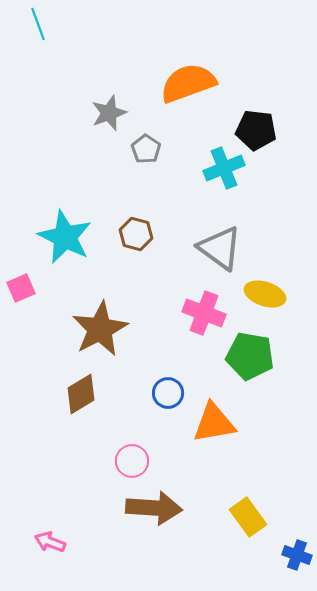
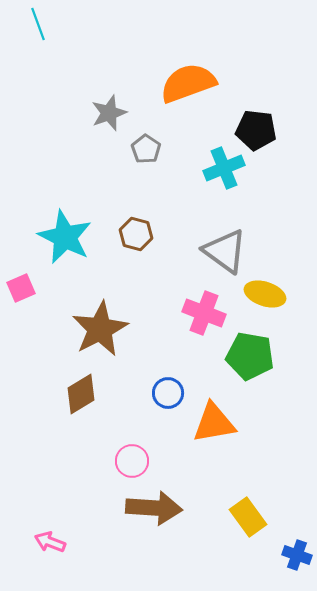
gray triangle: moved 5 px right, 3 px down
